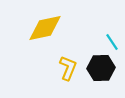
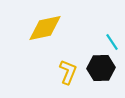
yellow L-shape: moved 4 px down
